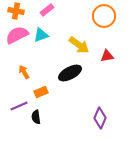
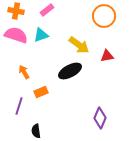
pink semicircle: moved 1 px left; rotated 45 degrees clockwise
black ellipse: moved 2 px up
purple line: rotated 48 degrees counterclockwise
black semicircle: moved 14 px down
